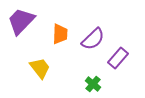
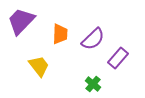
yellow trapezoid: moved 1 px left, 2 px up
